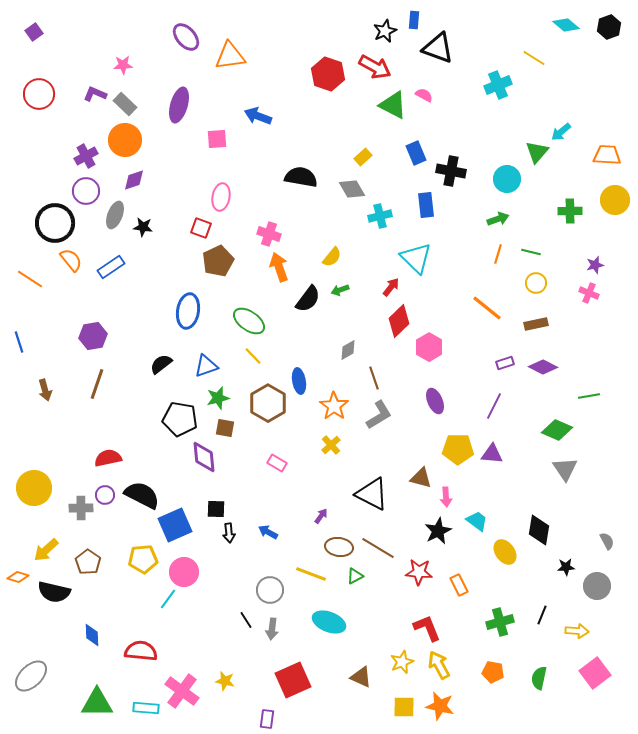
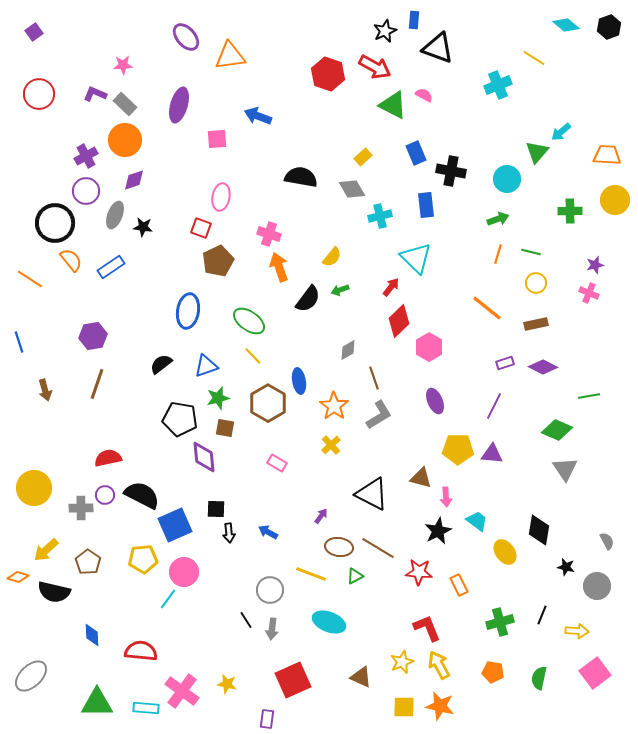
black star at (566, 567): rotated 18 degrees clockwise
yellow star at (225, 681): moved 2 px right, 3 px down
